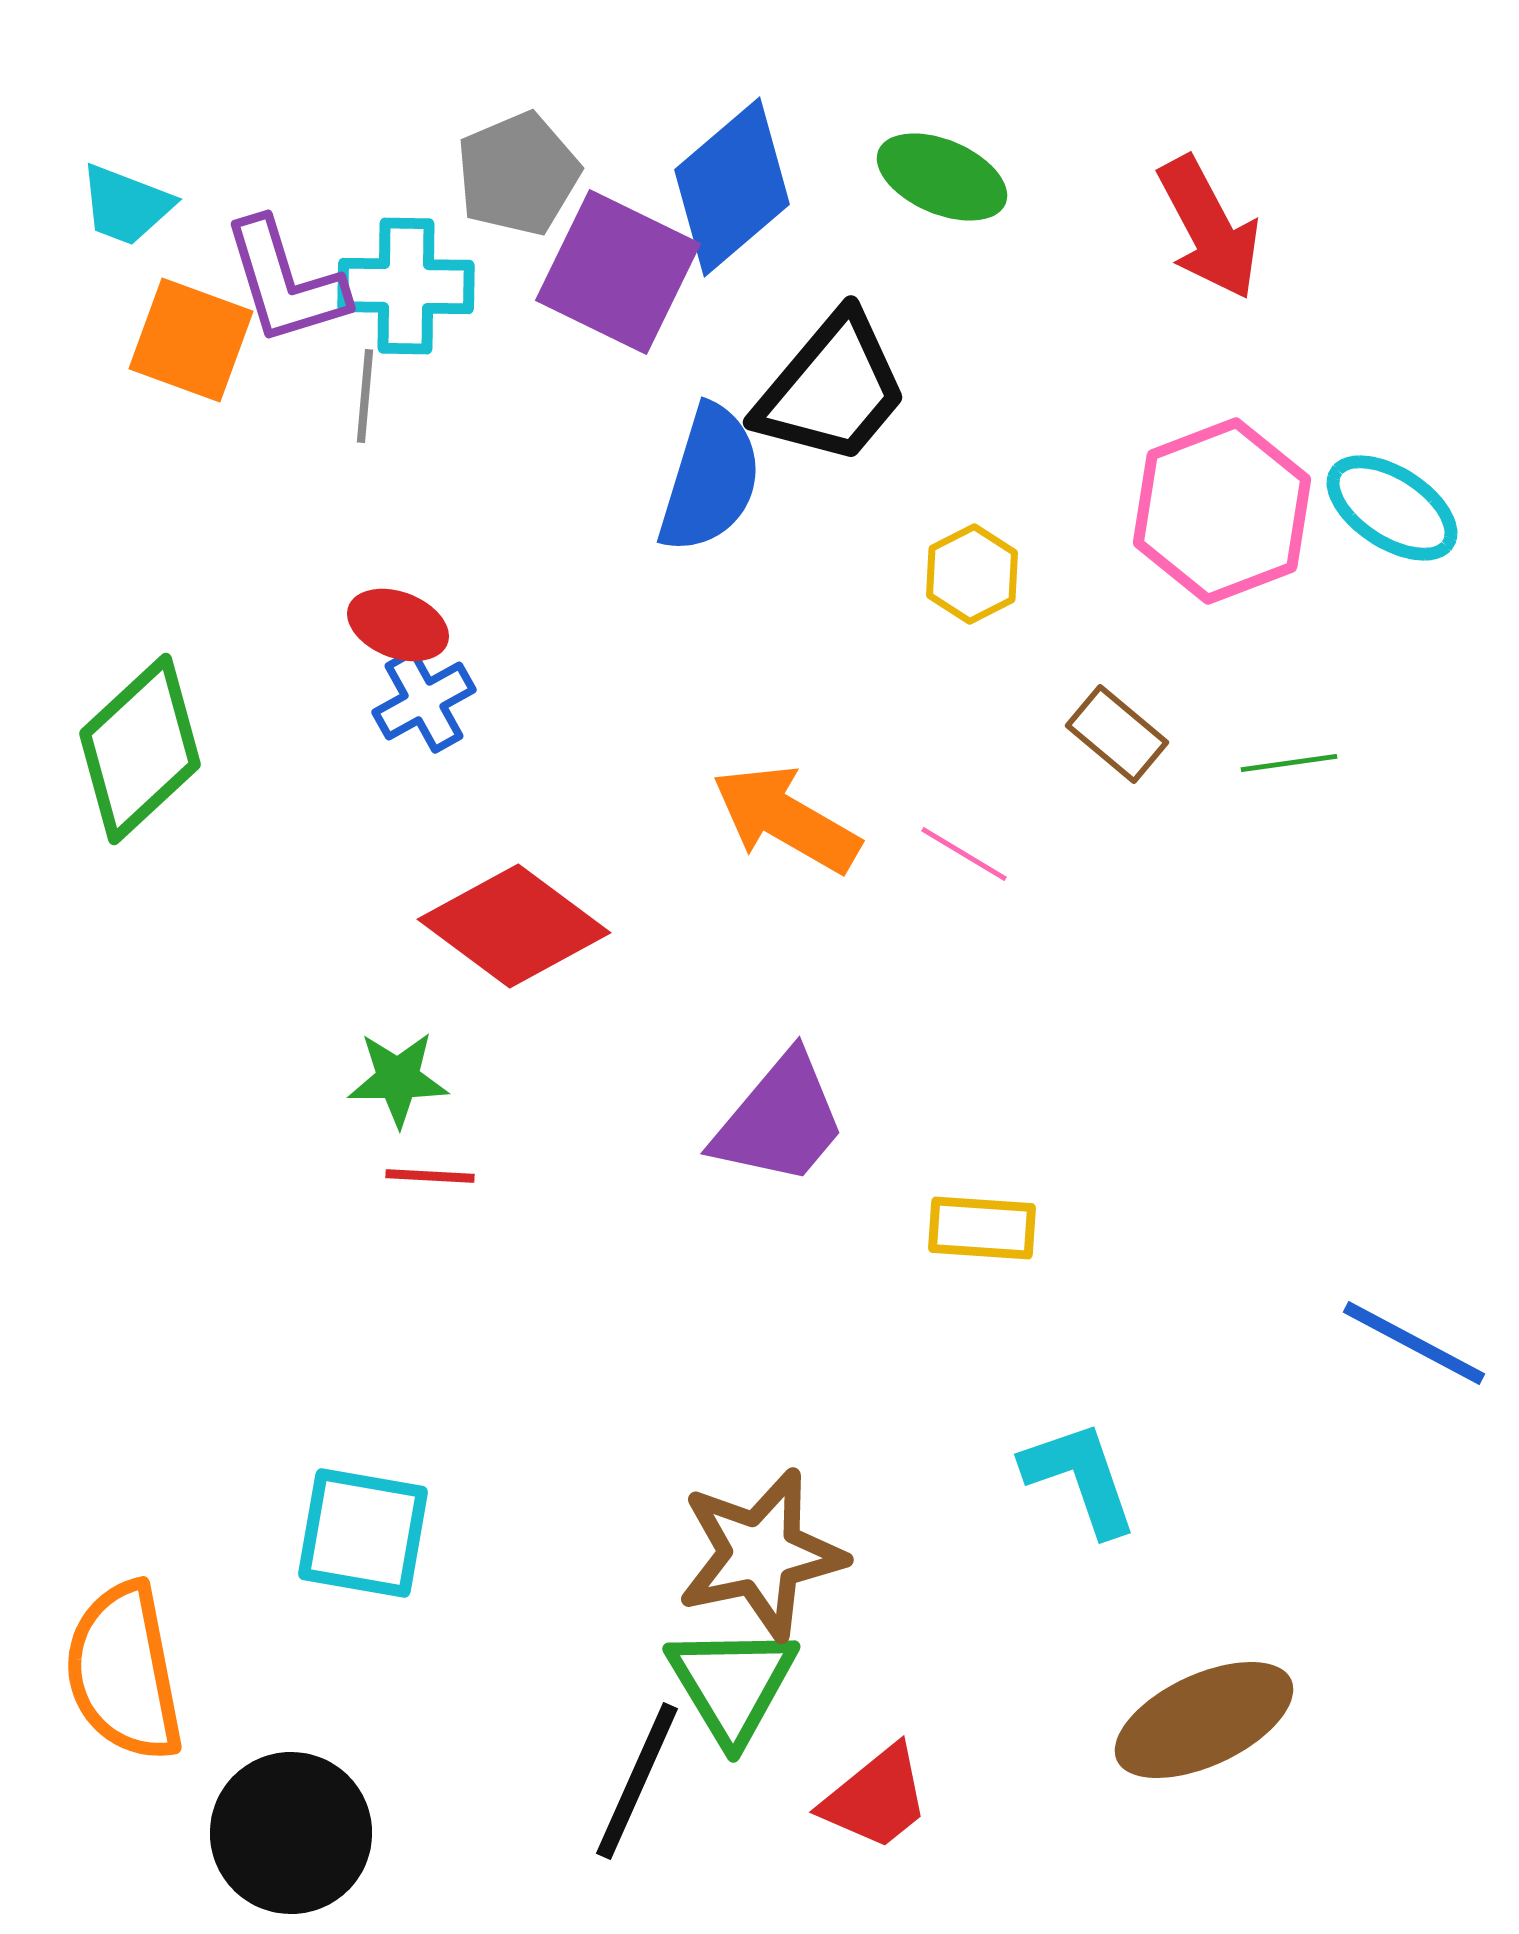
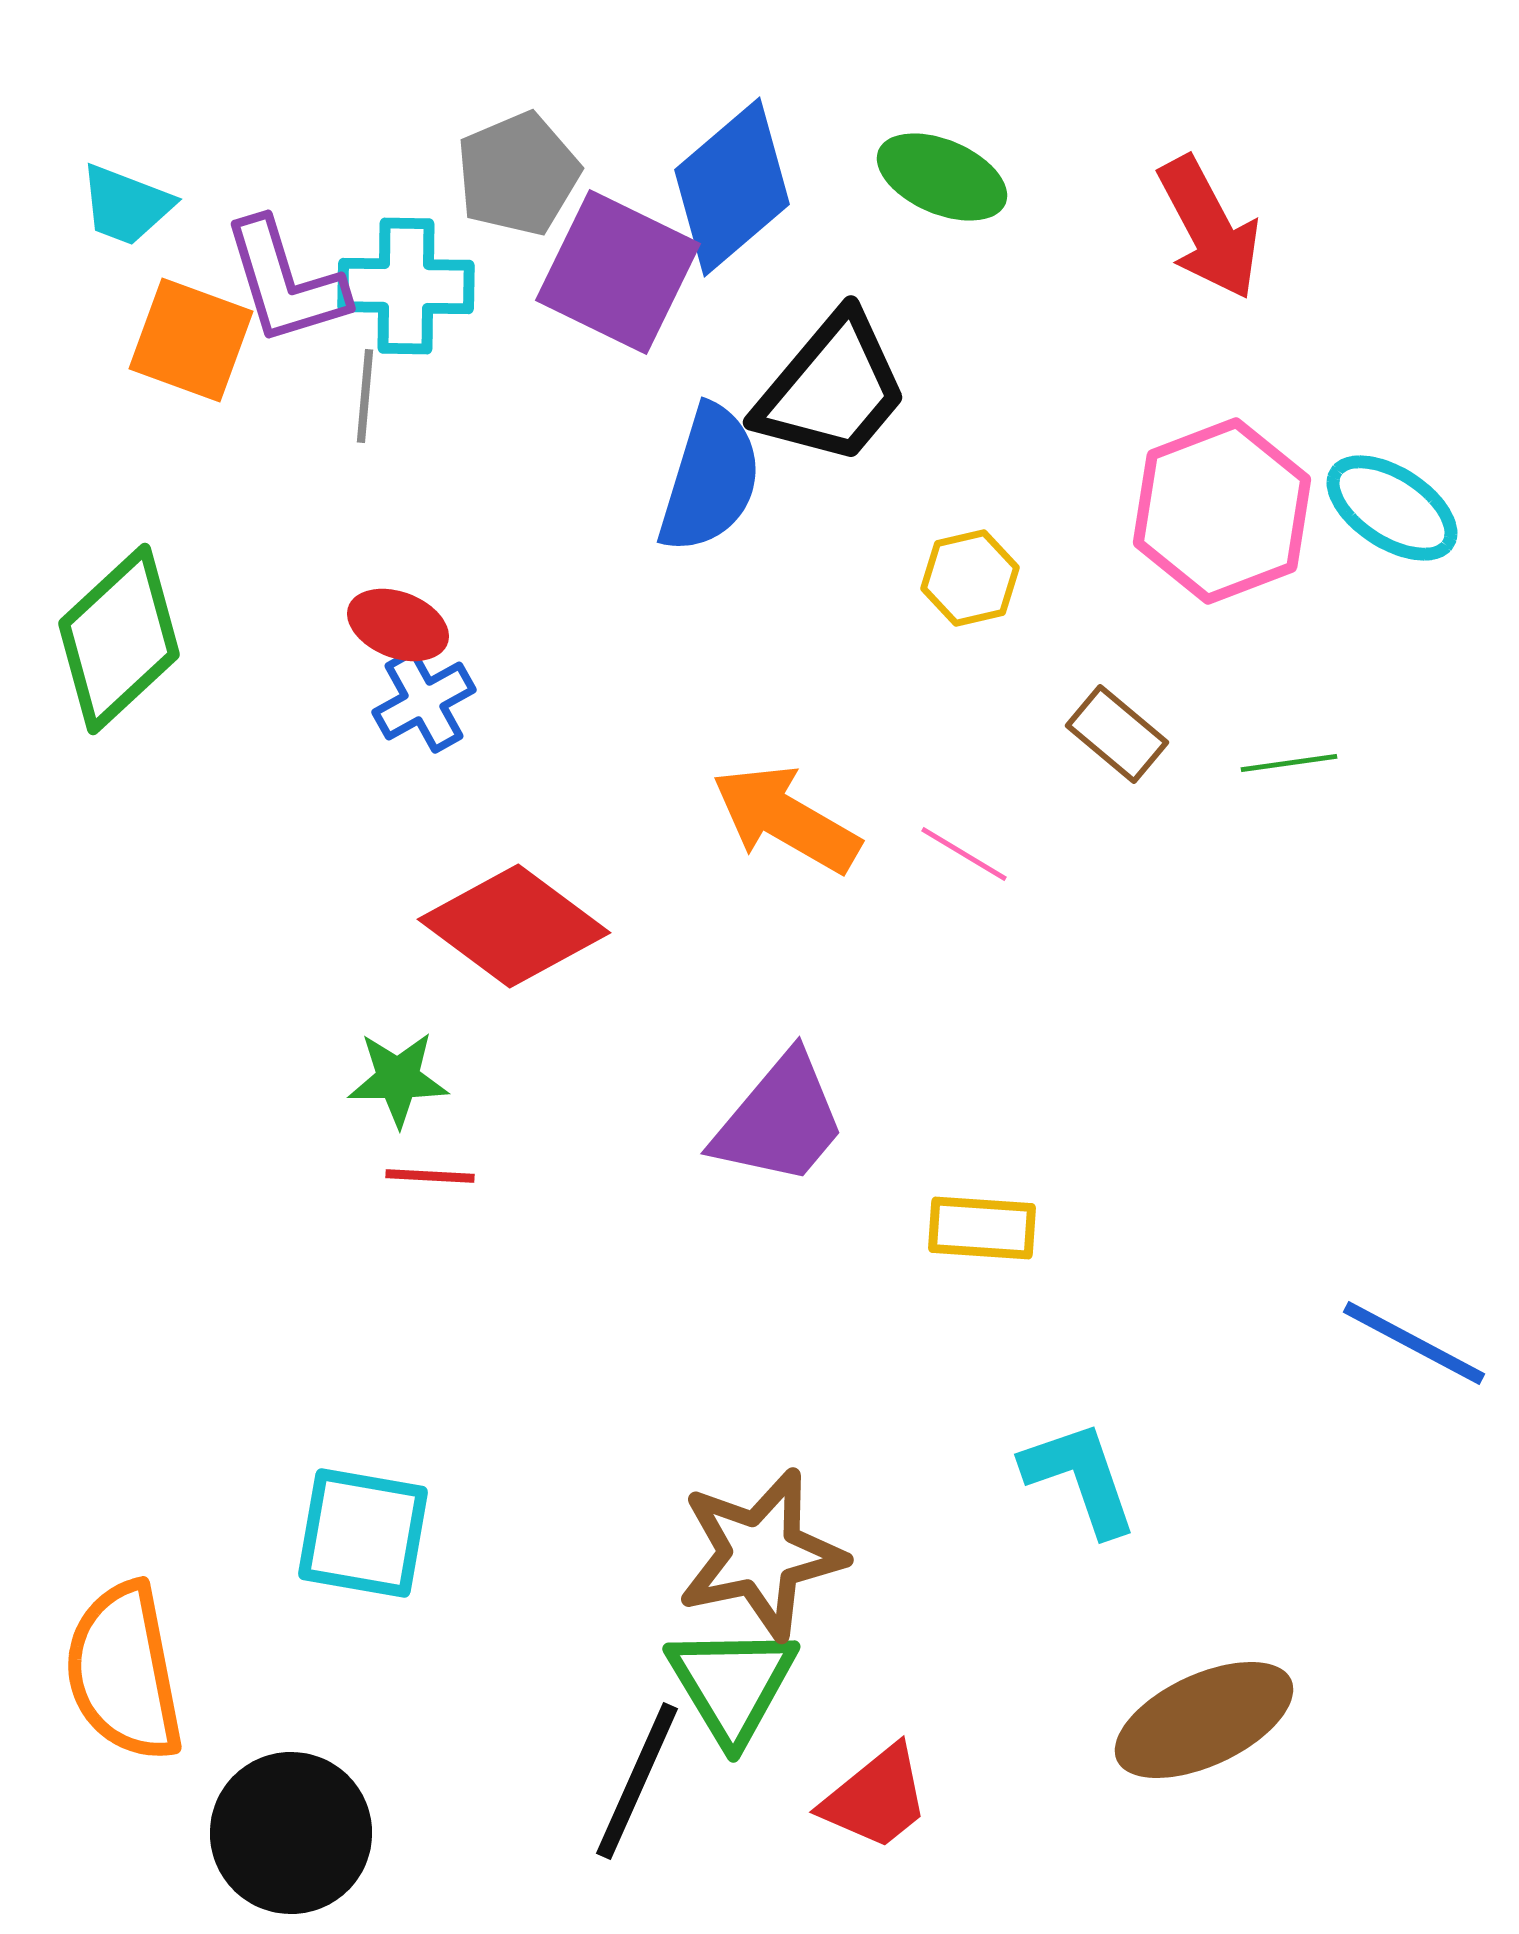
yellow hexagon: moved 2 px left, 4 px down; rotated 14 degrees clockwise
green diamond: moved 21 px left, 110 px up
